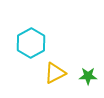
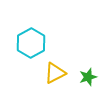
green star: moved 1 px down; rotated 18 degrees counterclockwise
